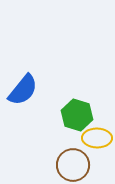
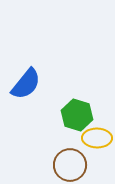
blue semicircle: moved 3 px right, 6 px up
brown circle: moved 3 px left
